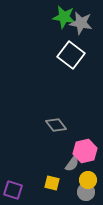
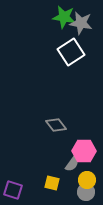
white square: moved 3 px up; rotated 20 degrees clockwise
pink hexagon: moved 1 px left; rotated 15 degrees clockwise
yellow circle: moved 1 px left
